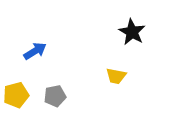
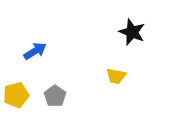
black star: rotated 8 degrees counterclockwise
gray pentagon: rotated 25 degrees counterclockwise
